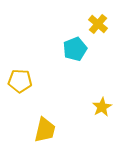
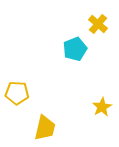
yellow pentagon: moved 3 px left, 12 px down
yellow trapezoid: moved 2 px up
